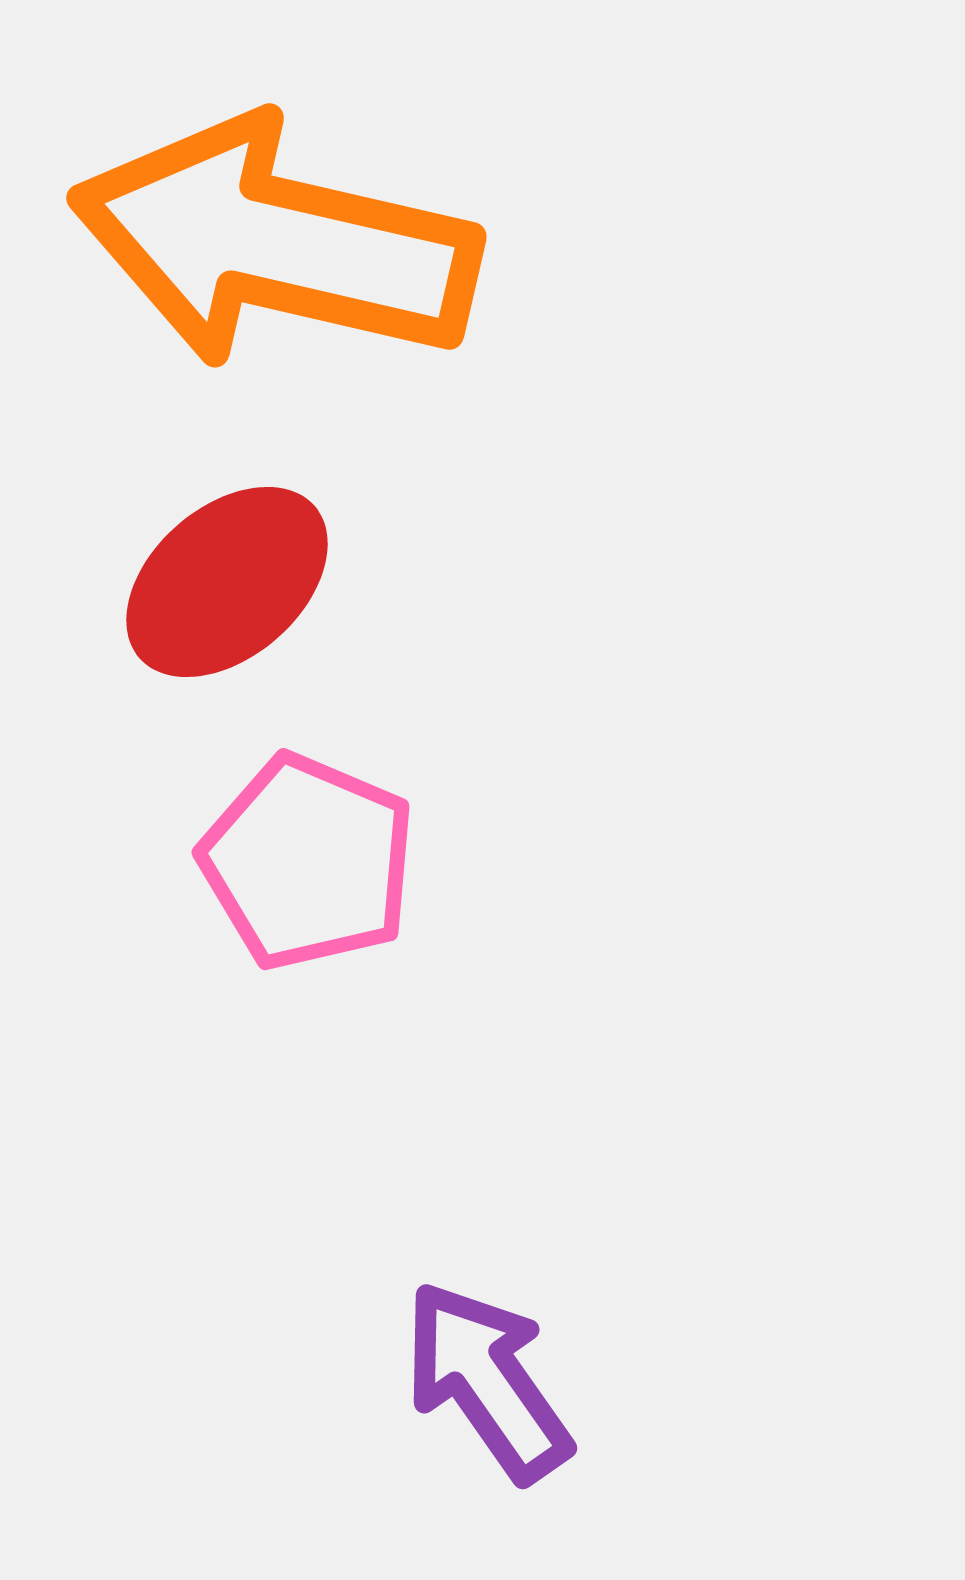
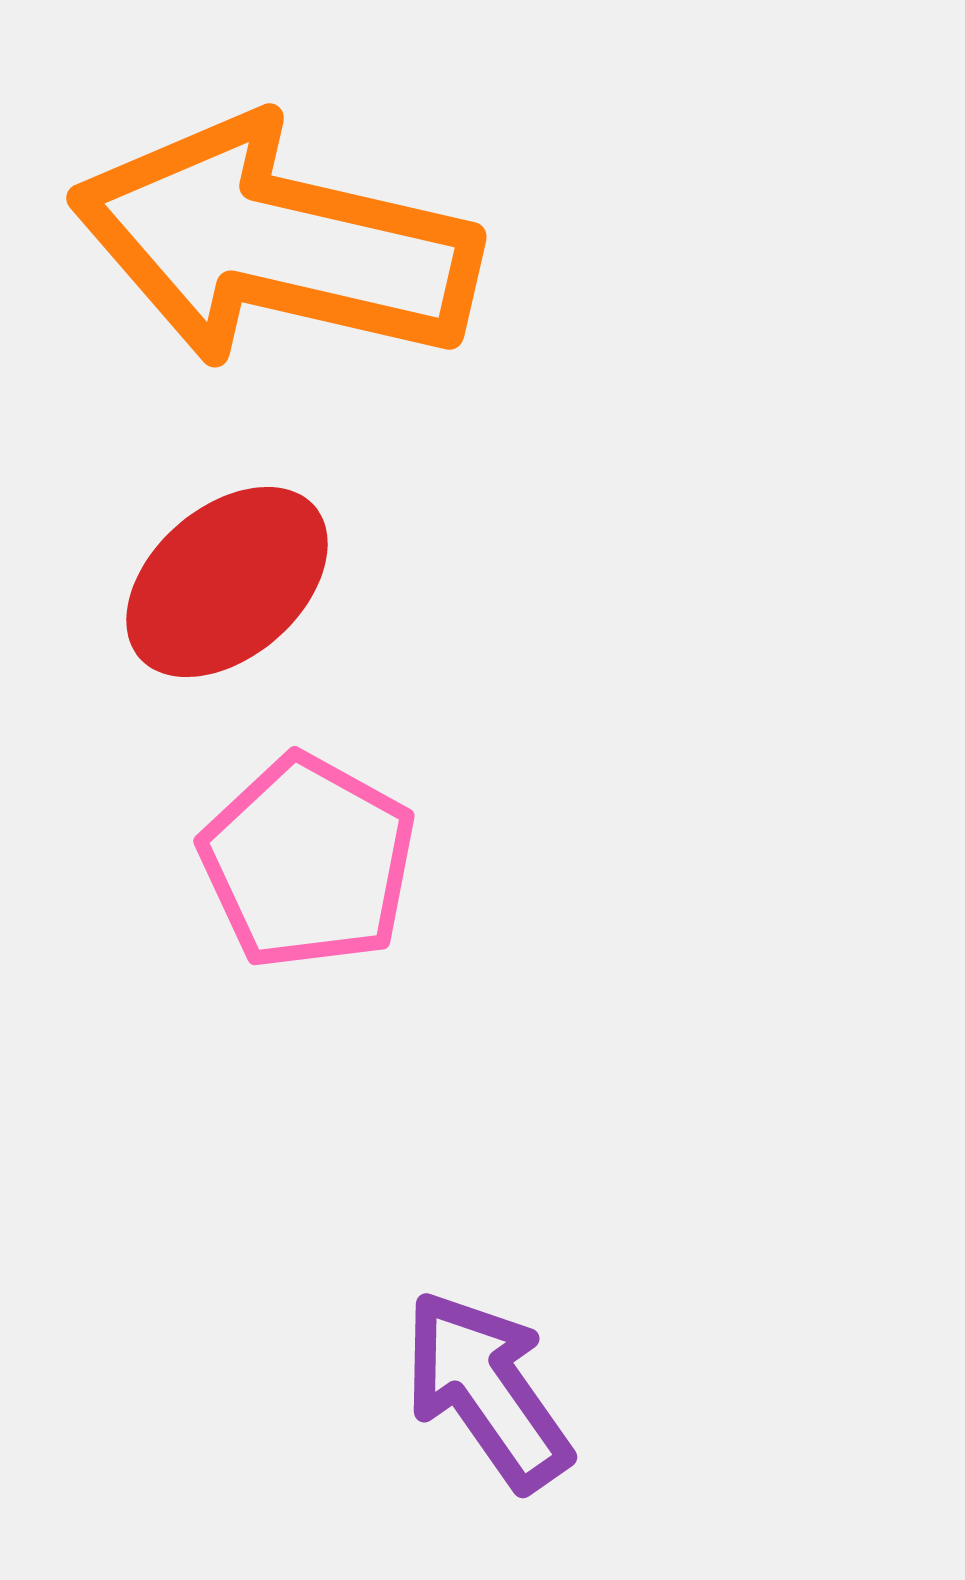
pink pentagon: rotated 6 degrees clockwise
purple arrow: moved 9 px down
